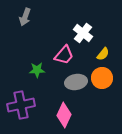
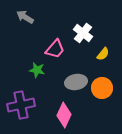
gray arrow: rotated 102 degrees clockwise
pink trapezoid: moved 9 px left, 6 px up
green star: rotated 14 degrees clockwise
orange circle: moved 10 px down
